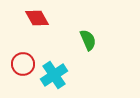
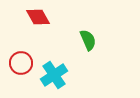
red diamond: moved 1 px right, 1 px up
red circle: moved 2 px left, 1 px up
